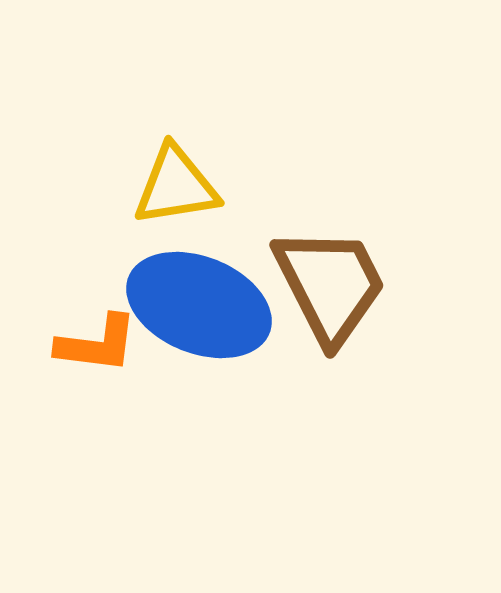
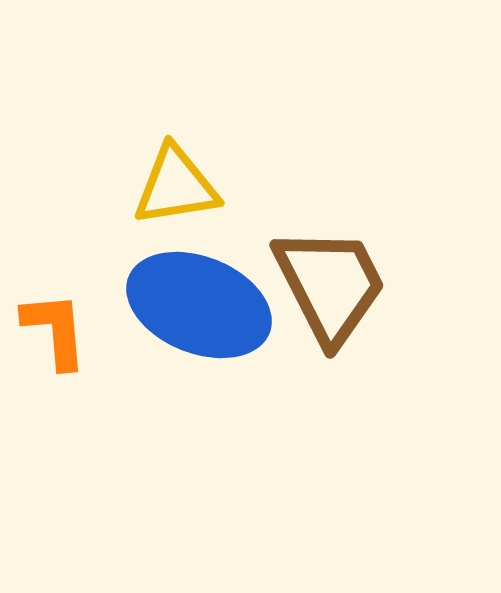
orange L-shape: moved 42 px left, 14 px up; rotated 102 degrees counterclockwise
